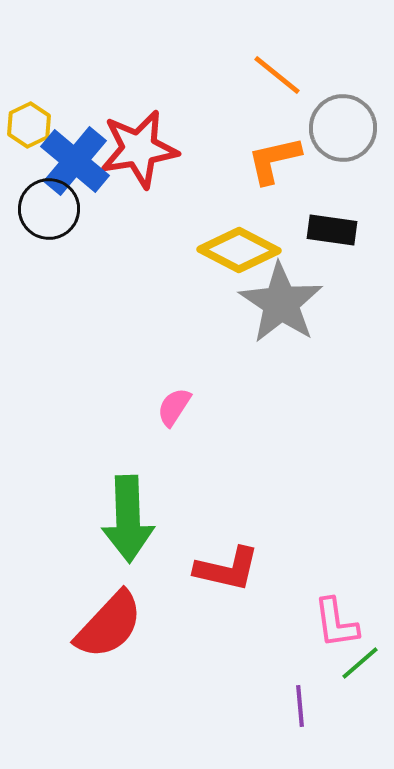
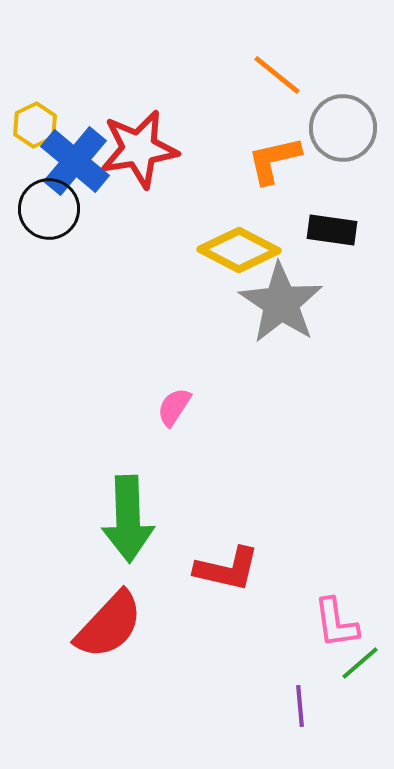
yellow hexagon: moved 6 px right
